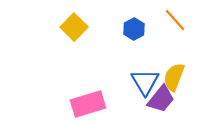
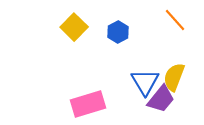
blue hexagon: moved 16 px left, 3 px down
